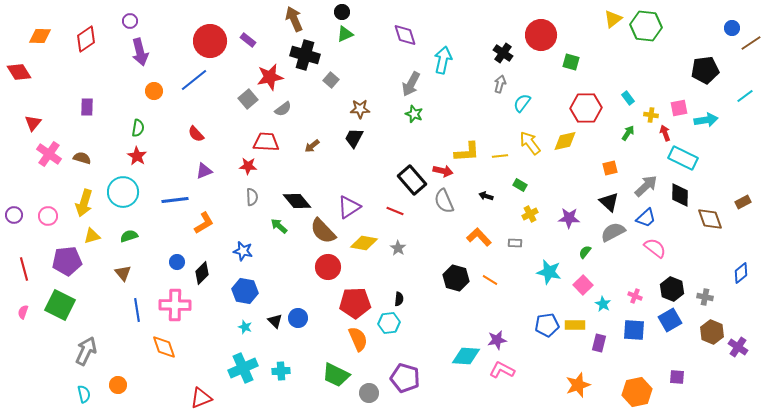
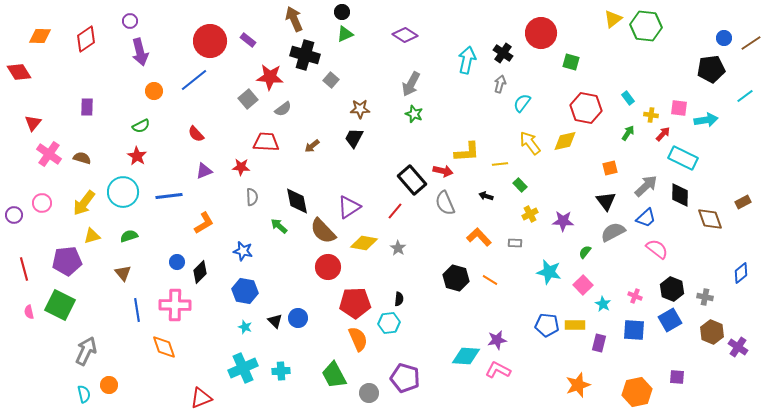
blue circle at (732, 28): moved 8 px left, 10 px down
purple diamond at (405, 35): rotated 40 degrees counterclockwise
red circle at (541, 35): moved 2 px up
cyan arrow at (443, 60): moved 24 px right
black pentagon at (705, 70): moved 6 px right, 1 px up
red star at (270, 77): rotated 16 degrees clockwise
red hexagon at (586, 108): rotated 12 degrees clockwise
pink square at (679, 108): rotated 18 degrees clockwise
green semicircle at (138, 128): moved 3 px right, 2 px up; rotated 54 degrees clockwise
red arrow at (665, 133): moved 2 px left, 1 px down; rotated 63 degrees clockwise
yellow line at (500, 156): moved 8 px down
red star at (248, 166): moved 7 px left, 1 px down
green rectangle at (520, 185): rotated 16 degrees clockwise
blue line at (175, 200): moved 6 px left, 4 px up
black diamond at (297, 201): rotated 28 degrees clockwise
gray semicircle at (444, 201): moved 1 px right, 2 px down
black triangle at (609, 202): moved 3 px left, 1 px up; rotated 10 degrees clockwise
yellow arrow at (84, 203): rotated 20 degrees clockwise
red line at (395, 211): rotated 72 degrees counterclockwise
pink circle at (48, 216): moved 6 px left, 13 px up
purple star at (569, 218): moved 6 px left, 3 px down
pink semicircle at (655, 248): moved 2 px right, 1 px down
black diamond at (202, 273): moved 2 px left, 1 px up
pink semicircle at (23, 312): moved 6 px right; rotated 32 degrees counterclockwise
blue pentagon at (547, 325): rotated 15 degrees clockwise
pink L-shape at (502, 370): moved 4 px left
green trapezoid at (336, 375): moved 2 px left; rotated 36 degrees clockwise
orange circle at (118, 385): moved 9 px left
